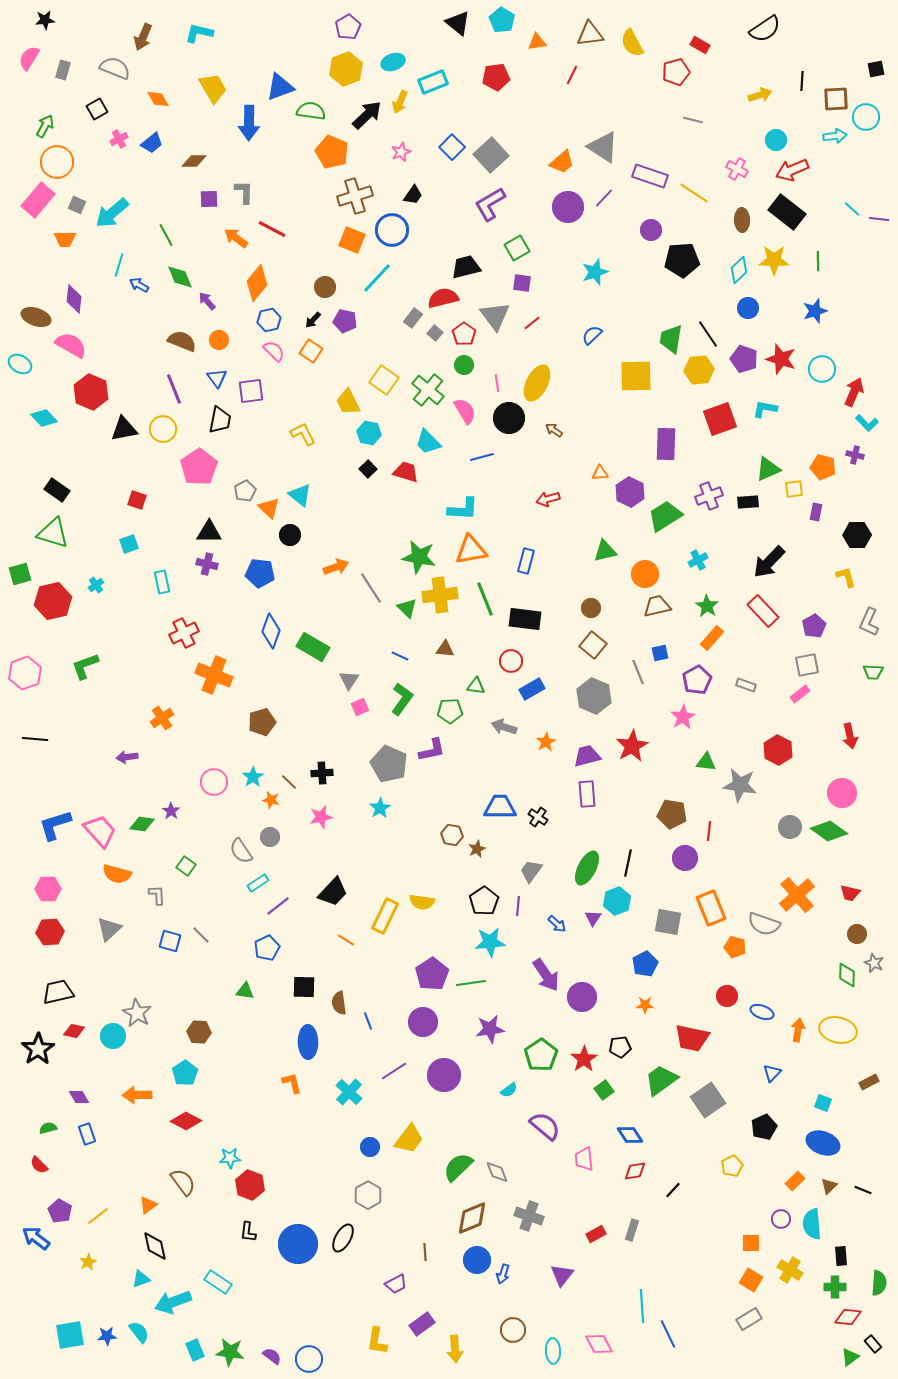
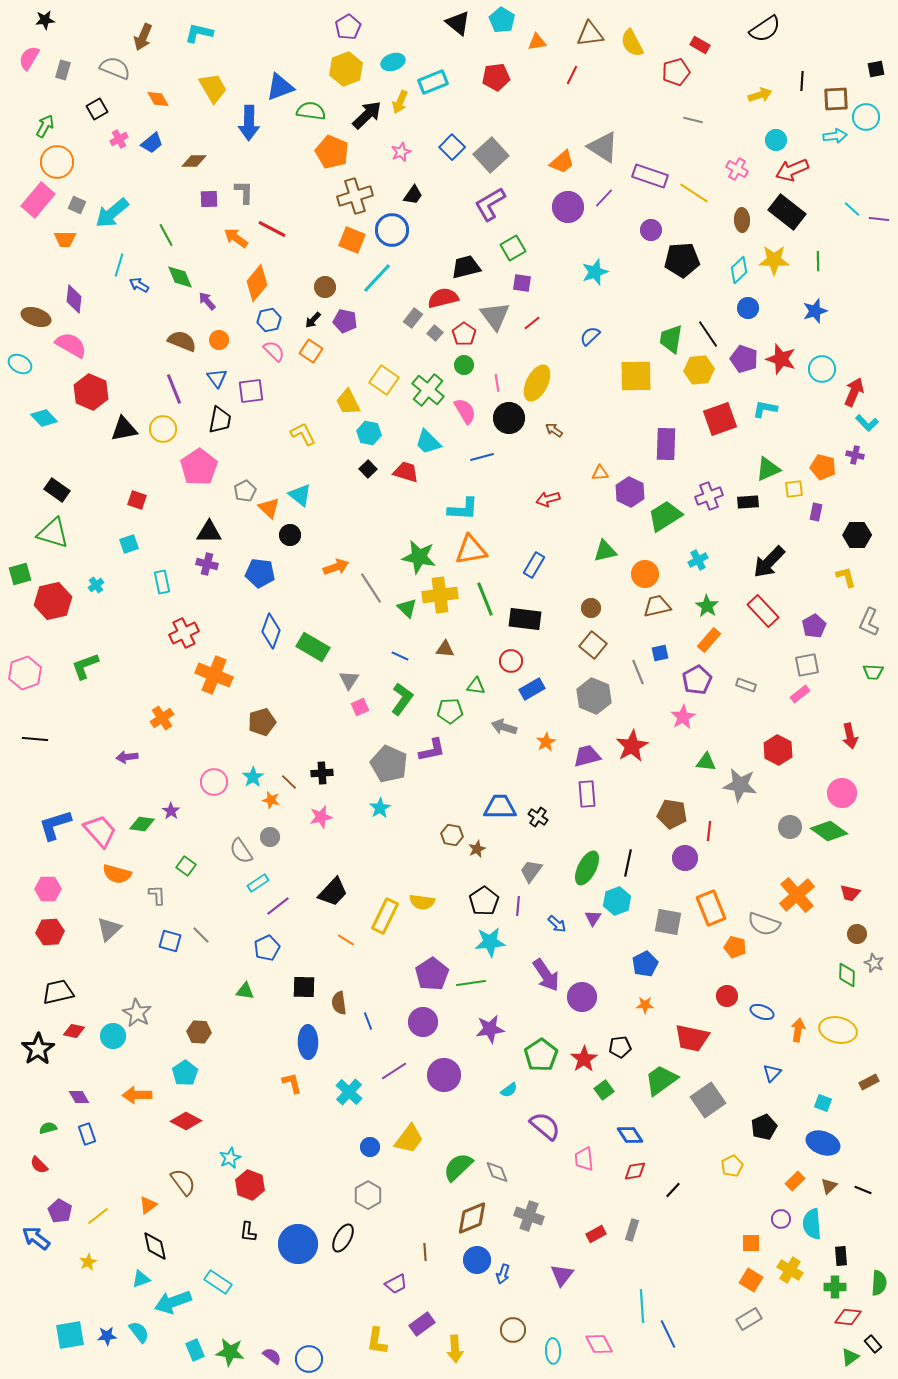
green square at (517, 248): moved 4 px left
blue semicircle at (592, 335): moved 2 px left, 1 px down
blue rectangle at (526, 561): moved 8 px right, 4 px down; rotated 15 degrees clockwise
orange rectangle at (712, 638): moved 3 px left, 2 px down
cyan star at (230, 1158): rotated 20 degrees counterclockwise
